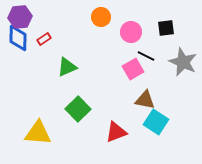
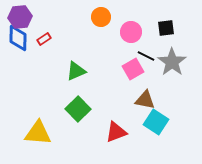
gray star: moved 11 px left; rotated 12 degrees clockwise
green triangle: moved 9 px right, 4 px down
